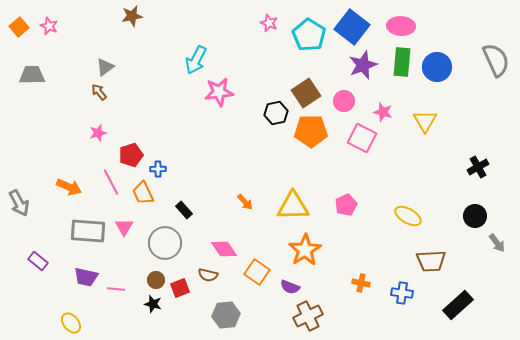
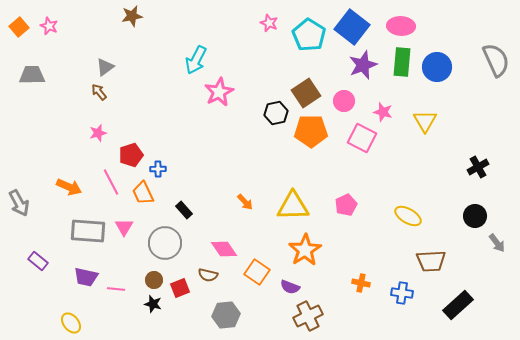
pink star at (219, 92): rotated 20 degrees counterclockwise
brown circle at (156, 280): moved 2 px left
